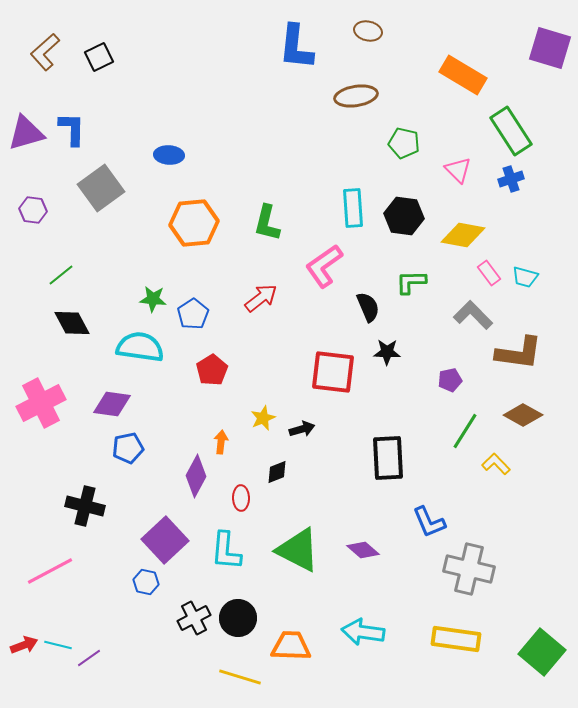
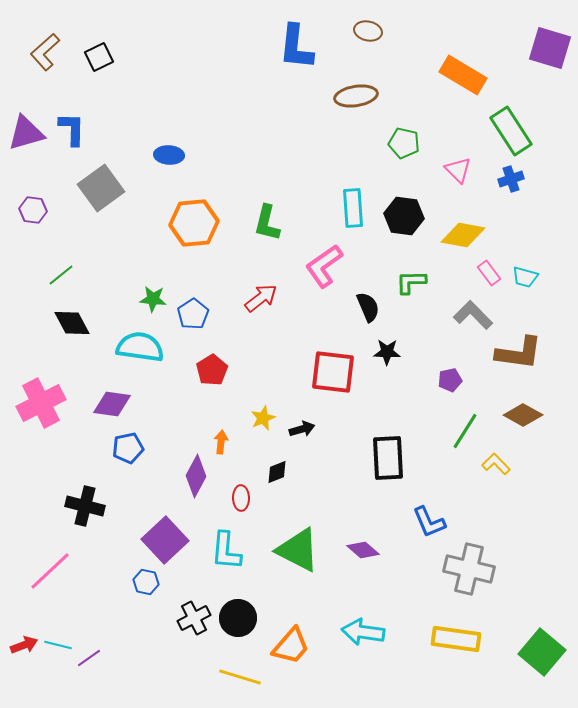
pink line at (50, 571): rotated 15 degrees counterclockwise
orange trapezoid at (291, 646): rotated 129 degrees clockwise
